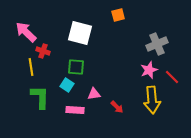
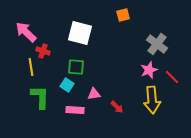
orange square: moved 5 px right
gray cross: rotated 30 degrees counterclockwise
